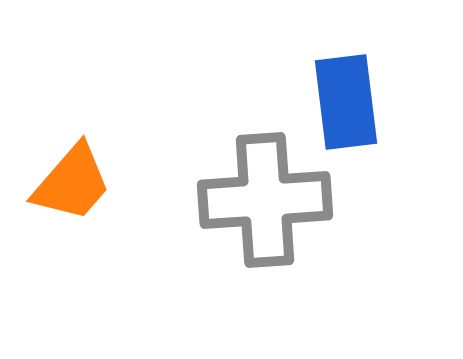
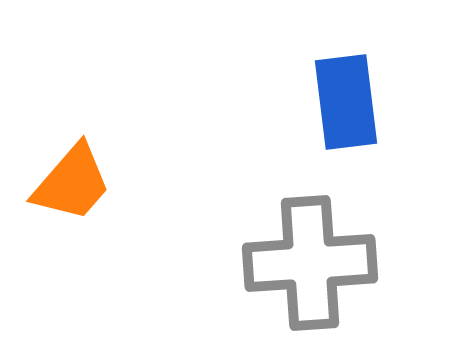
gray cross: moved 45 px right, 63 px down
